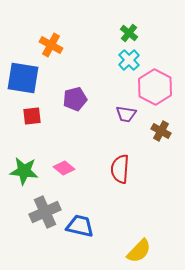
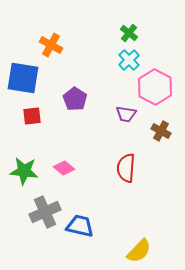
purple pentagon: rotated 25 degrees counterclockwise
red semicircle: moved 6 px right, 1 px up
